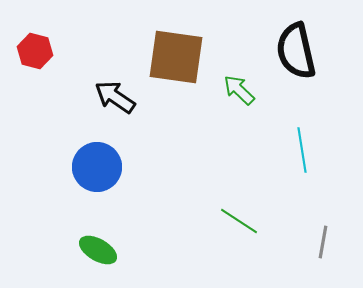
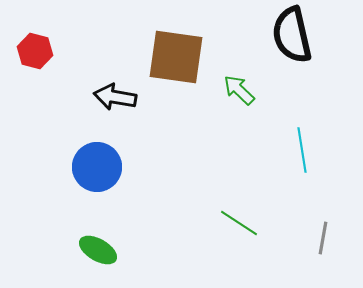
black semicircle: moved 4 px left, 16 px up
black arrow: rotated 24 degrees counterclockwise
green line: moved 2 px down
gray line: moved 4 px up
